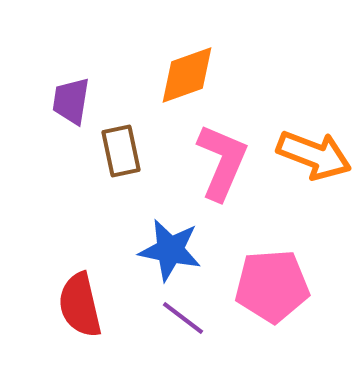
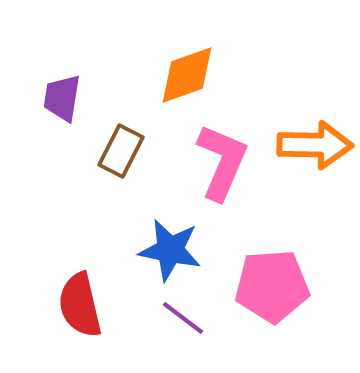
purple trapezoid: moved 9 px left, 3 px up
brown rectangle: rotated 39 degrees clockwise
orange arrow: moved 1 px right, 10 px up; rotated 20 degrees counterclockwise
